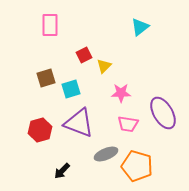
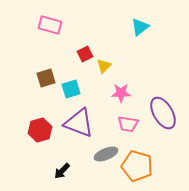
pink rectangle: rotated 75 degrees counterclockwise
red square: moved 1 px right, 1 px up
